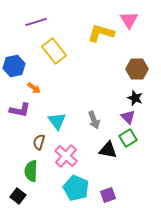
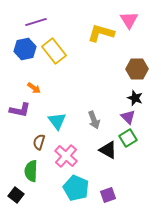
blue hexagon: moved 11 px right, 17 px up
black triangle: rotated 18 degrees clockwise
black square: moved 2 px left, 1 px up
